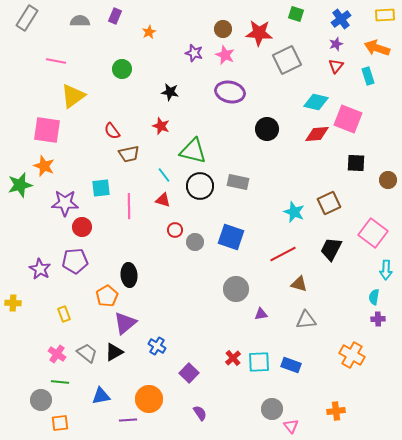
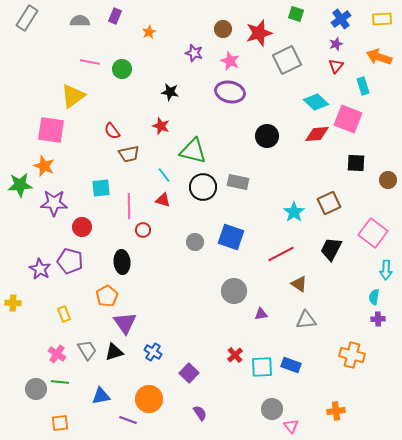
yellow rectangle at (385, 15): moved 3 px left, 4 px down
red star at (259, 33): rotated 20 degrees counterclockwise
orange arrow at (377, 48): moved 2 px right, 9 px down
pink star at (225, 55): moved 5 px right, 6 px down
pink line at (56, 61): moved 34 px right, 1 px down
cyan rectangle at (368, 76): moved 5 px left, 10 px down
cyan diamond at (316, 102): rotated 30 degrees clockwise
black circle at (267, 129): moved 7 px down
pink square at (47, 130): moved 4 px right
green star at (20, 185): rotated 10 degrees clockwise
black circle at (200, 186): moved 3 px right, 1 px down
purple star at (65, 203): moved 11 px left
cyan star at (294, 212): rotated 15 degrees clockwise
red circle at (175, 230): moved 32 px left
red line at (283, 254): moved 2 px left
purple pentagon at (75, 261): moved 5 px left; rotated 20 degrees clockwise
black ellipse at (129, 275): moved 7 px left, 13 px up
brown triangle at (299, 284): rotated 18 degrees clockwise
gray circle at (236, 289): moved 2 px left, 2 px down
purple triangle at (125, 323): rotated 25 degrees counterclockwise
blue cross at (157, 346): moved 4 px left, 6 px down
black triangle at (114, 352): rotated 12 degrees clockwise
gray trapezoid at (87, 353): moved 3 px up; rotated 20 degrees clockwise
orange cross at (352, 355): rotated 15 degrees counterclockwise
red cross at (233, 358): moved 2 px right, 3 px up
cyan square at (259, 362): moved 3 px right, 5 px down
gray circle at (41, 400): moved 5 px left, 11 px up
purple line at (128, 420): rotated 24 degrees clockwise
